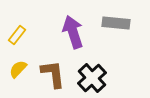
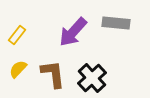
purple arrow: rotated 120 degrees counterclockwise
